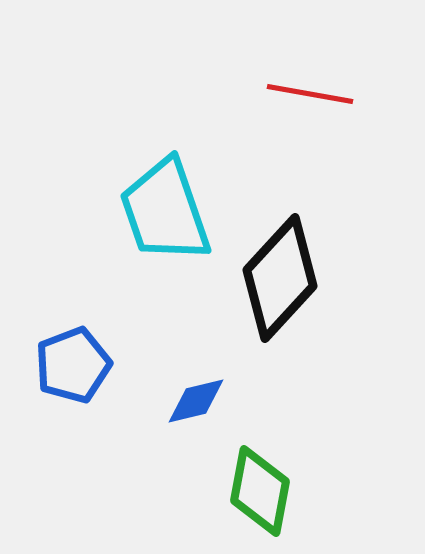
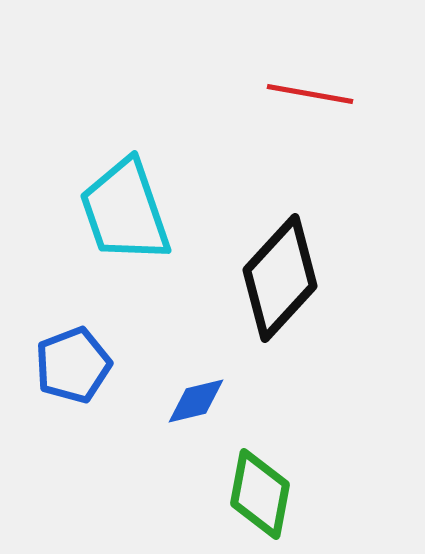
cyan trapezoid: moved 40 px left
green diamond: moved 3 px down
